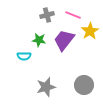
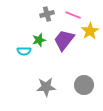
gray cross: moved 1 px up
green star: rotated 24 degrees counterclockwise
cyan semicircle: moved 5 px up
gray star: rotated 12 degrees clockwise
